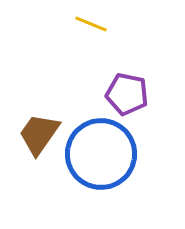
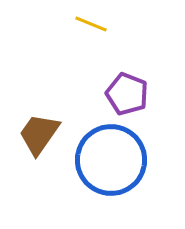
purple pentagon: rotated 9 degrees clockwise
blue circle: moved 10 px right, 6 px down
